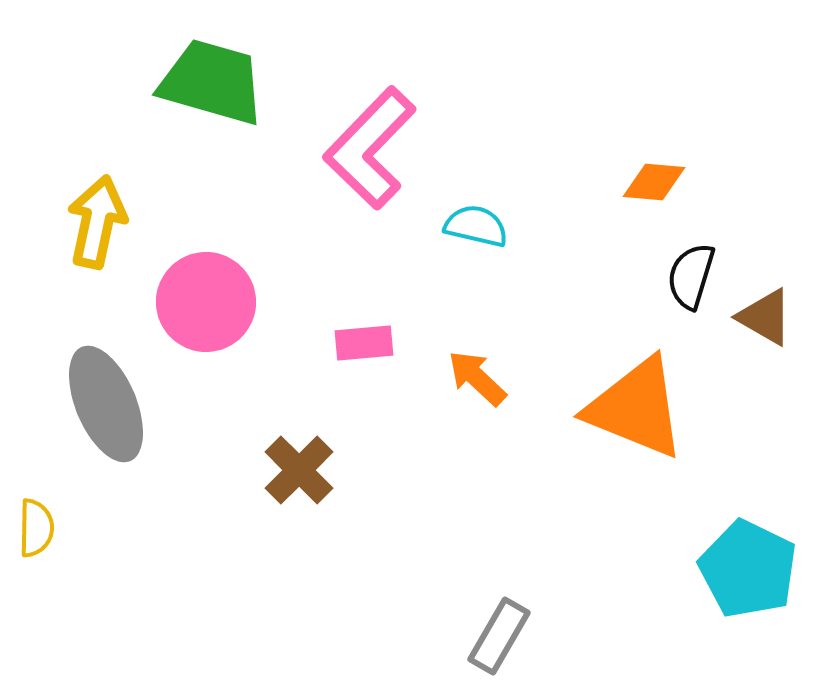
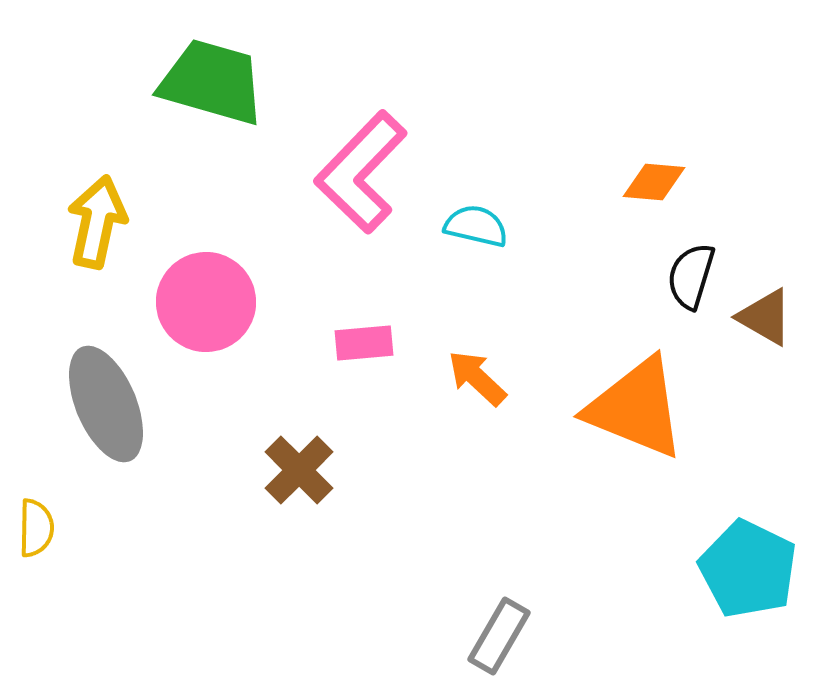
pink L-shape: moved 9 px left, 24 px down
